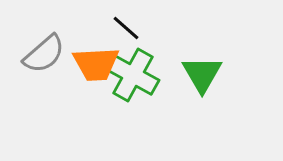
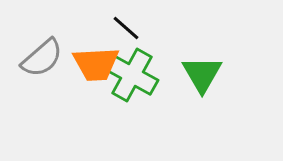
gray semicircle: moved 2 px left, 4 px down
green cross: moved 1 px left
